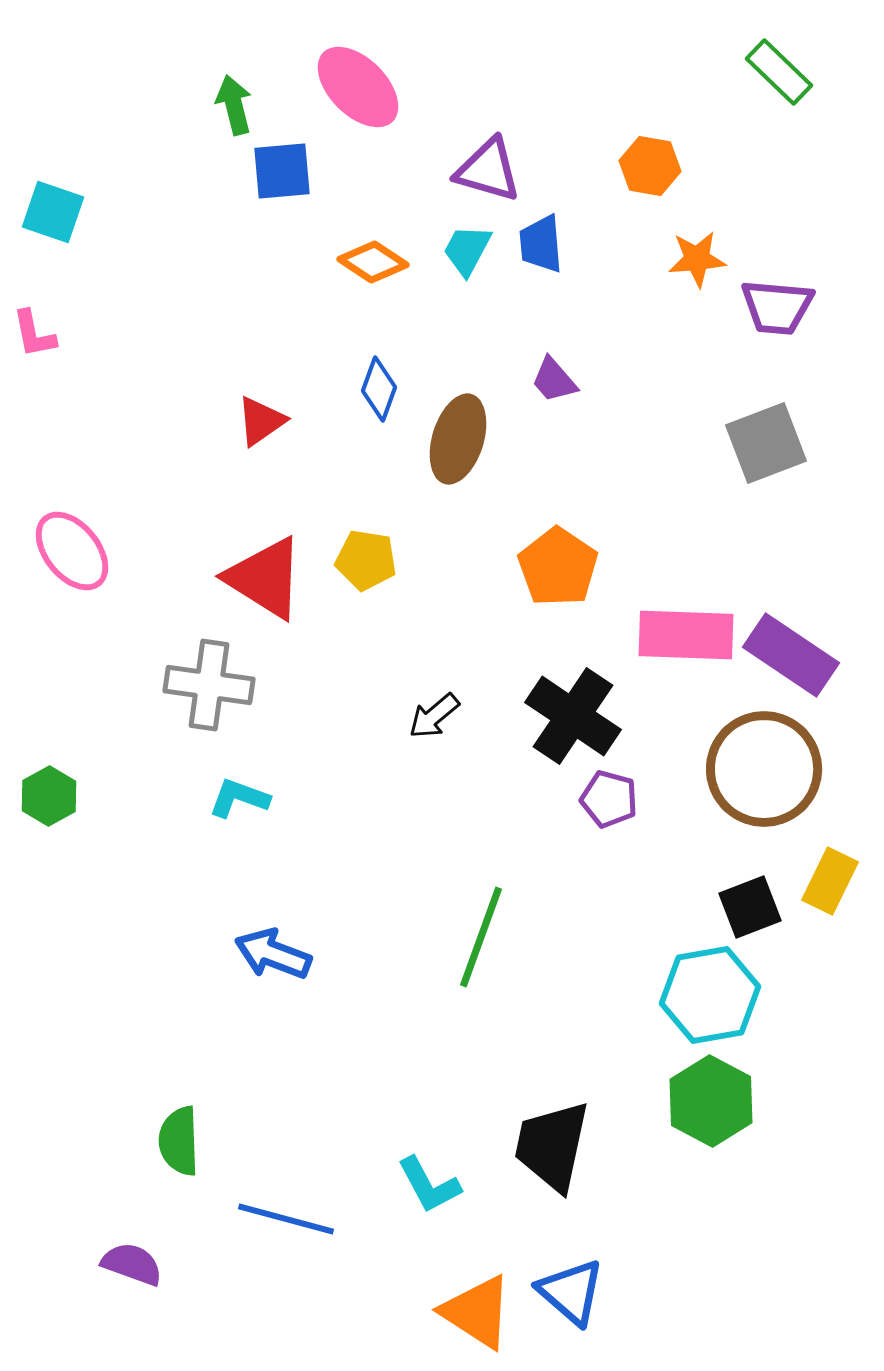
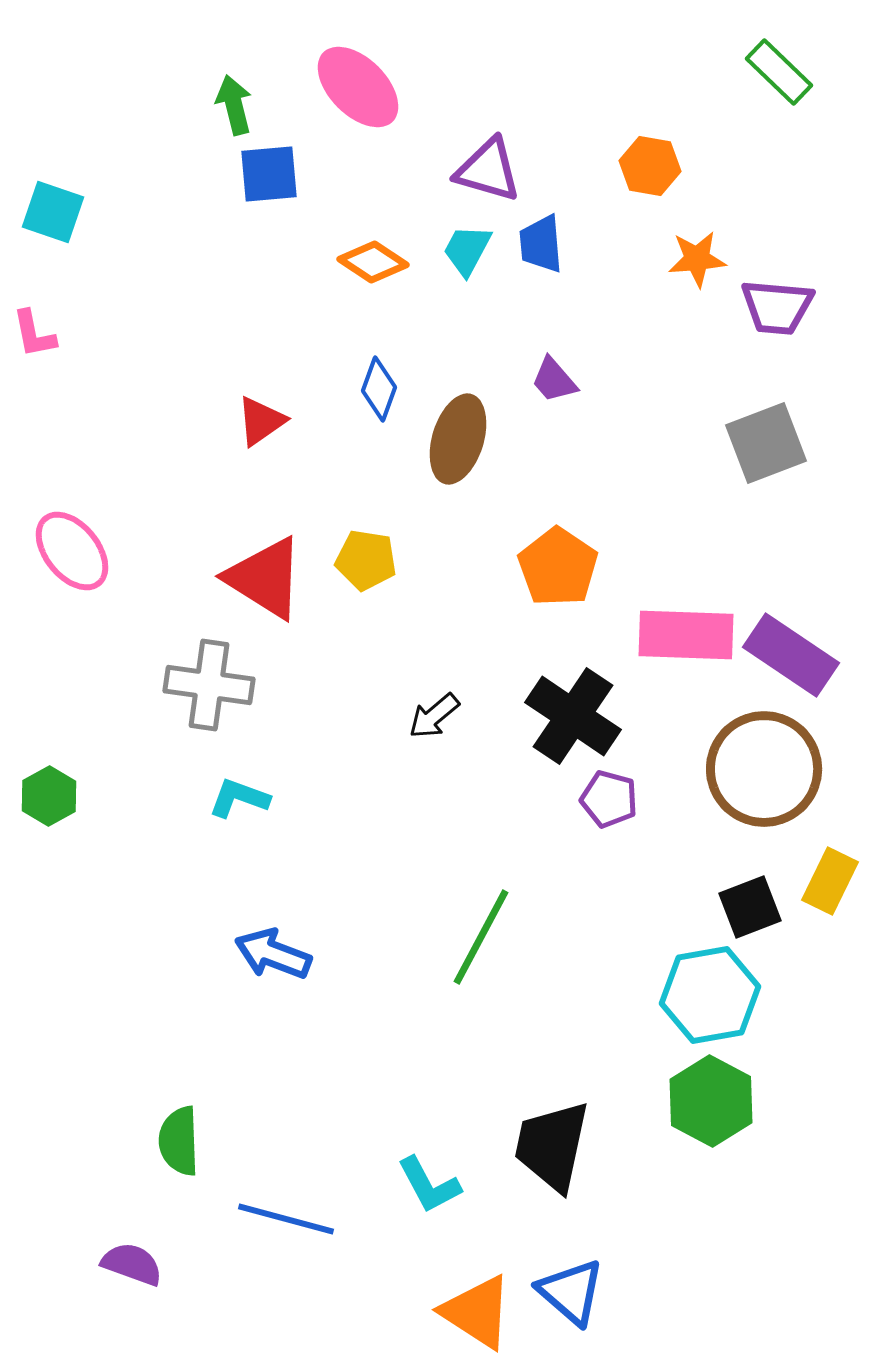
blue square at (282, 171): moved 13 px left, 3 px down
green line at (481, 937): rotated 8 degrees clockwise
